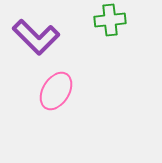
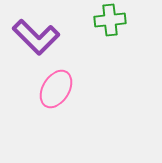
pink ellipse: moved 2 px up
